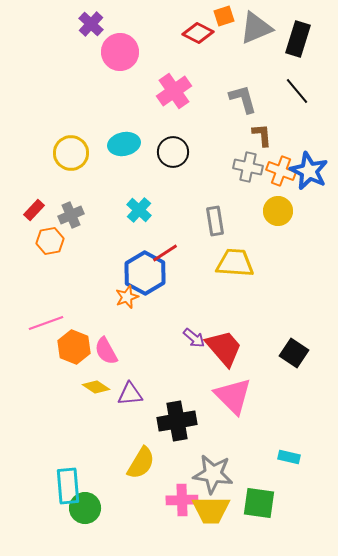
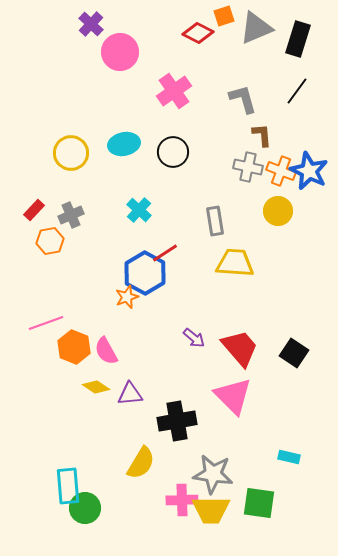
black line at (297, 91): rotated 76 degrees clockwise
red trapezoid at (224, 348): moved 16 px right
